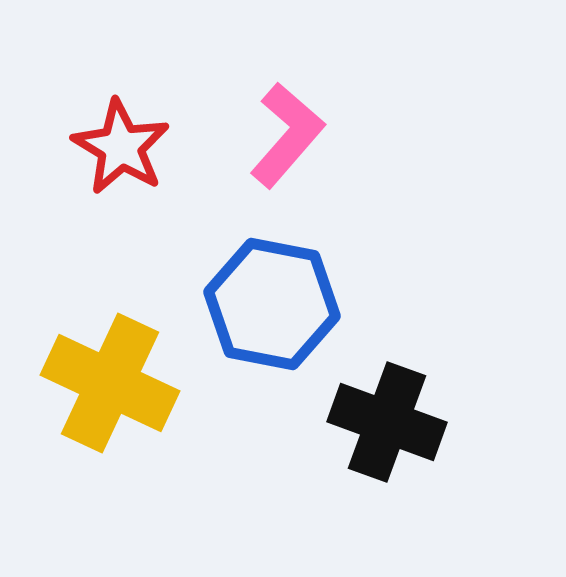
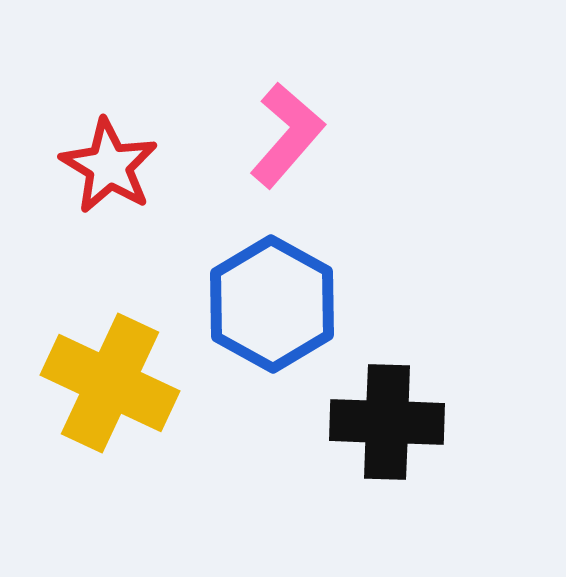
red star: moved 12 px left, 19 px down
blue hexagon: rotated 18 degrees clockwise
black cross: rotated 18 degrees counterclockwise
